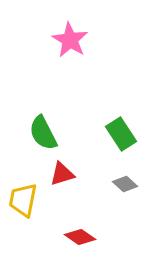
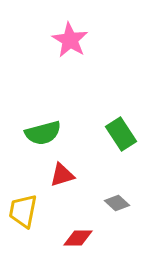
green semicircle: rotated 78 degrees counterclockwise
red triangle: moved 1 px down
gray diamond: moved 8 px left, 19 px down
yellow trapezoid: moved 11 px down
red diamond: moved 2 px left, 1 px down; rotated 36 degrees counterclockwise
